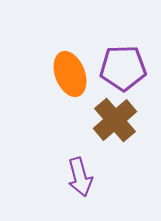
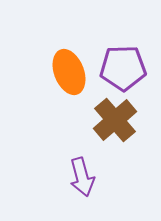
orange ellipse: moved 1 px left, 2 px up
purple arrow: moved 2 px right
